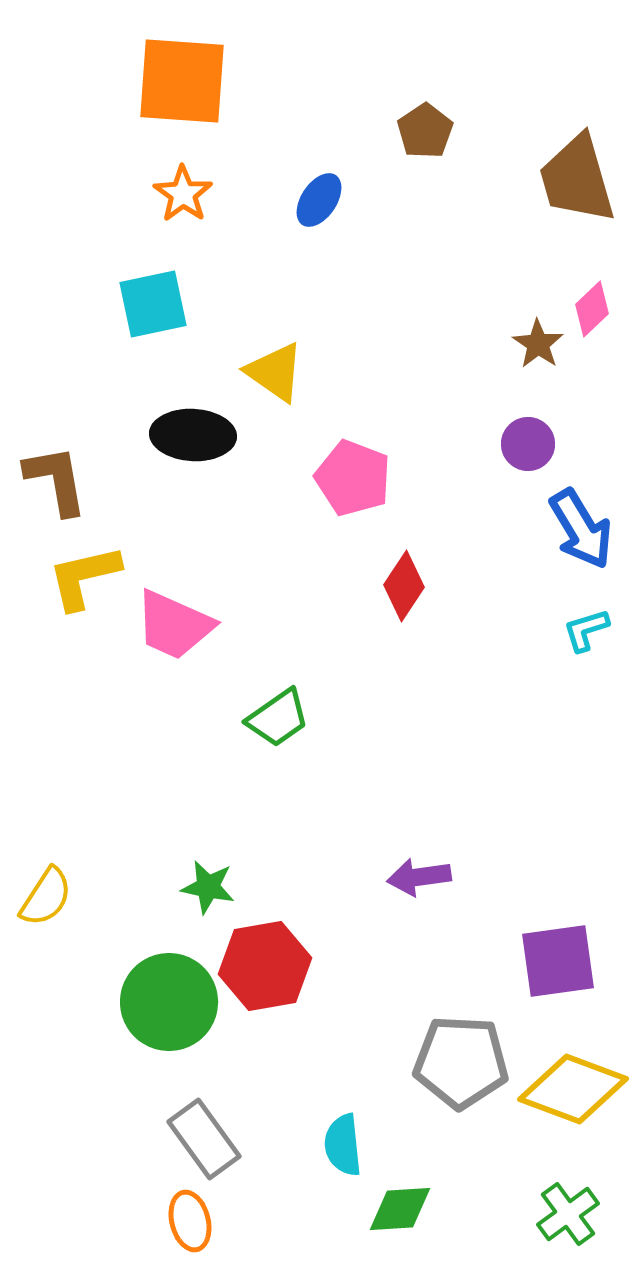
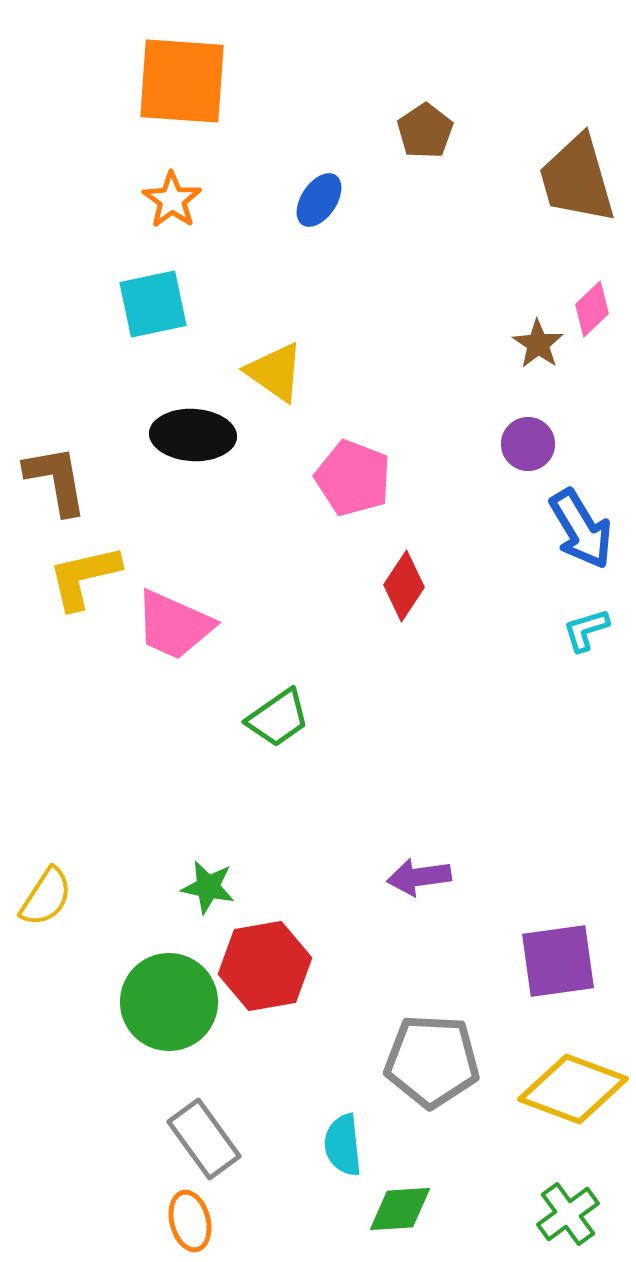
orange star: moved 11 px left, 6 px down
gray pentagon: moved 29 px left, 1 px up
